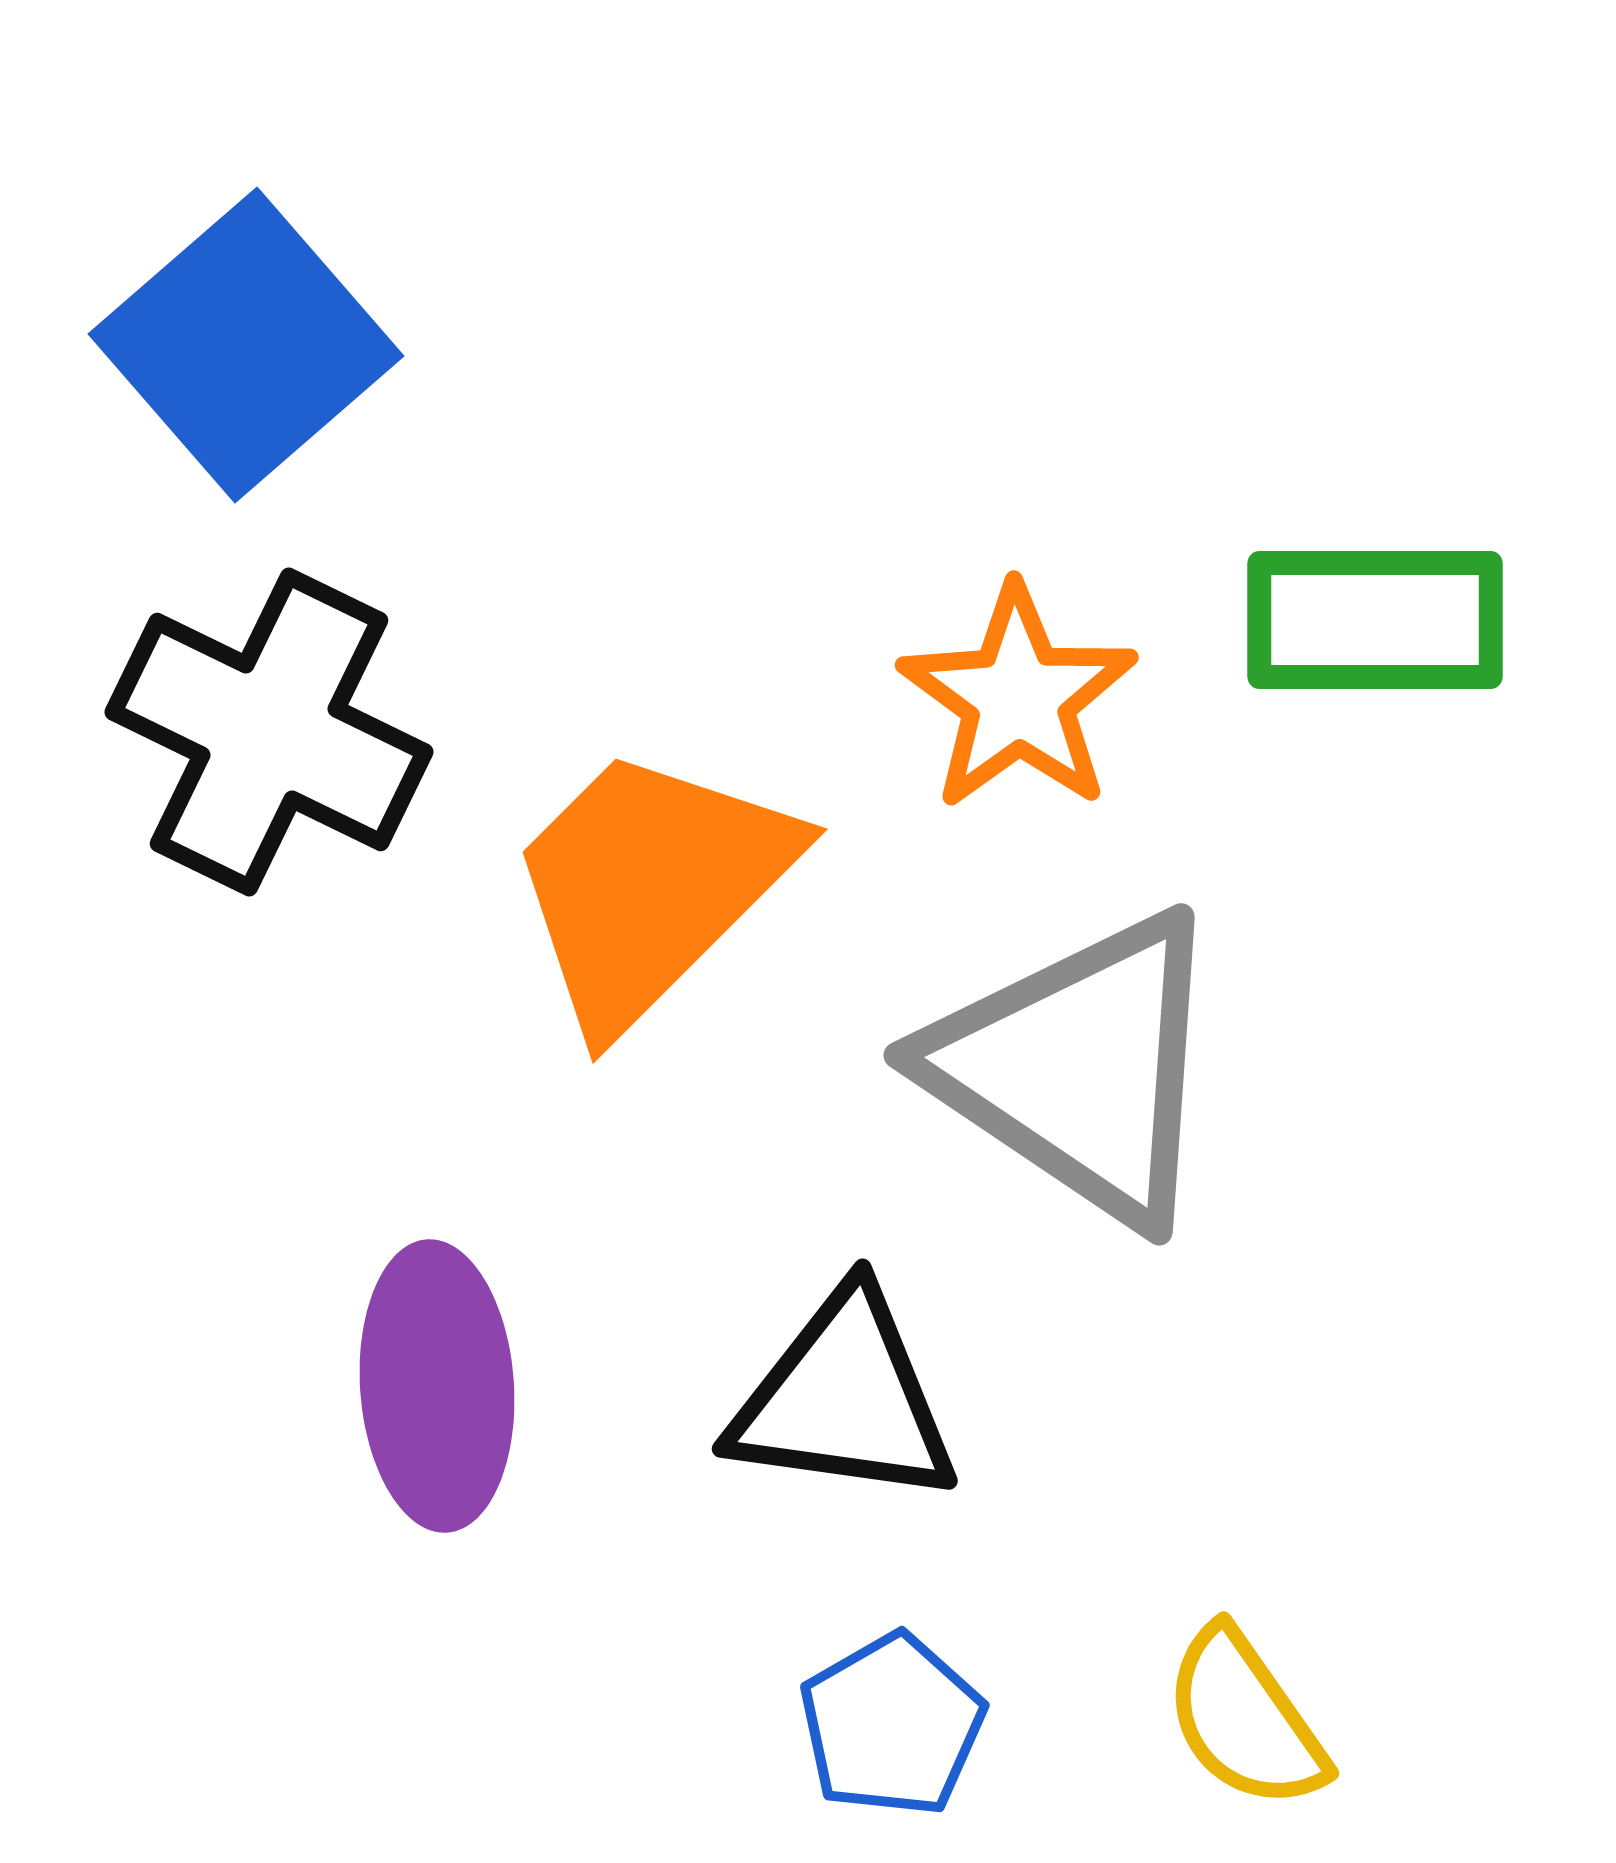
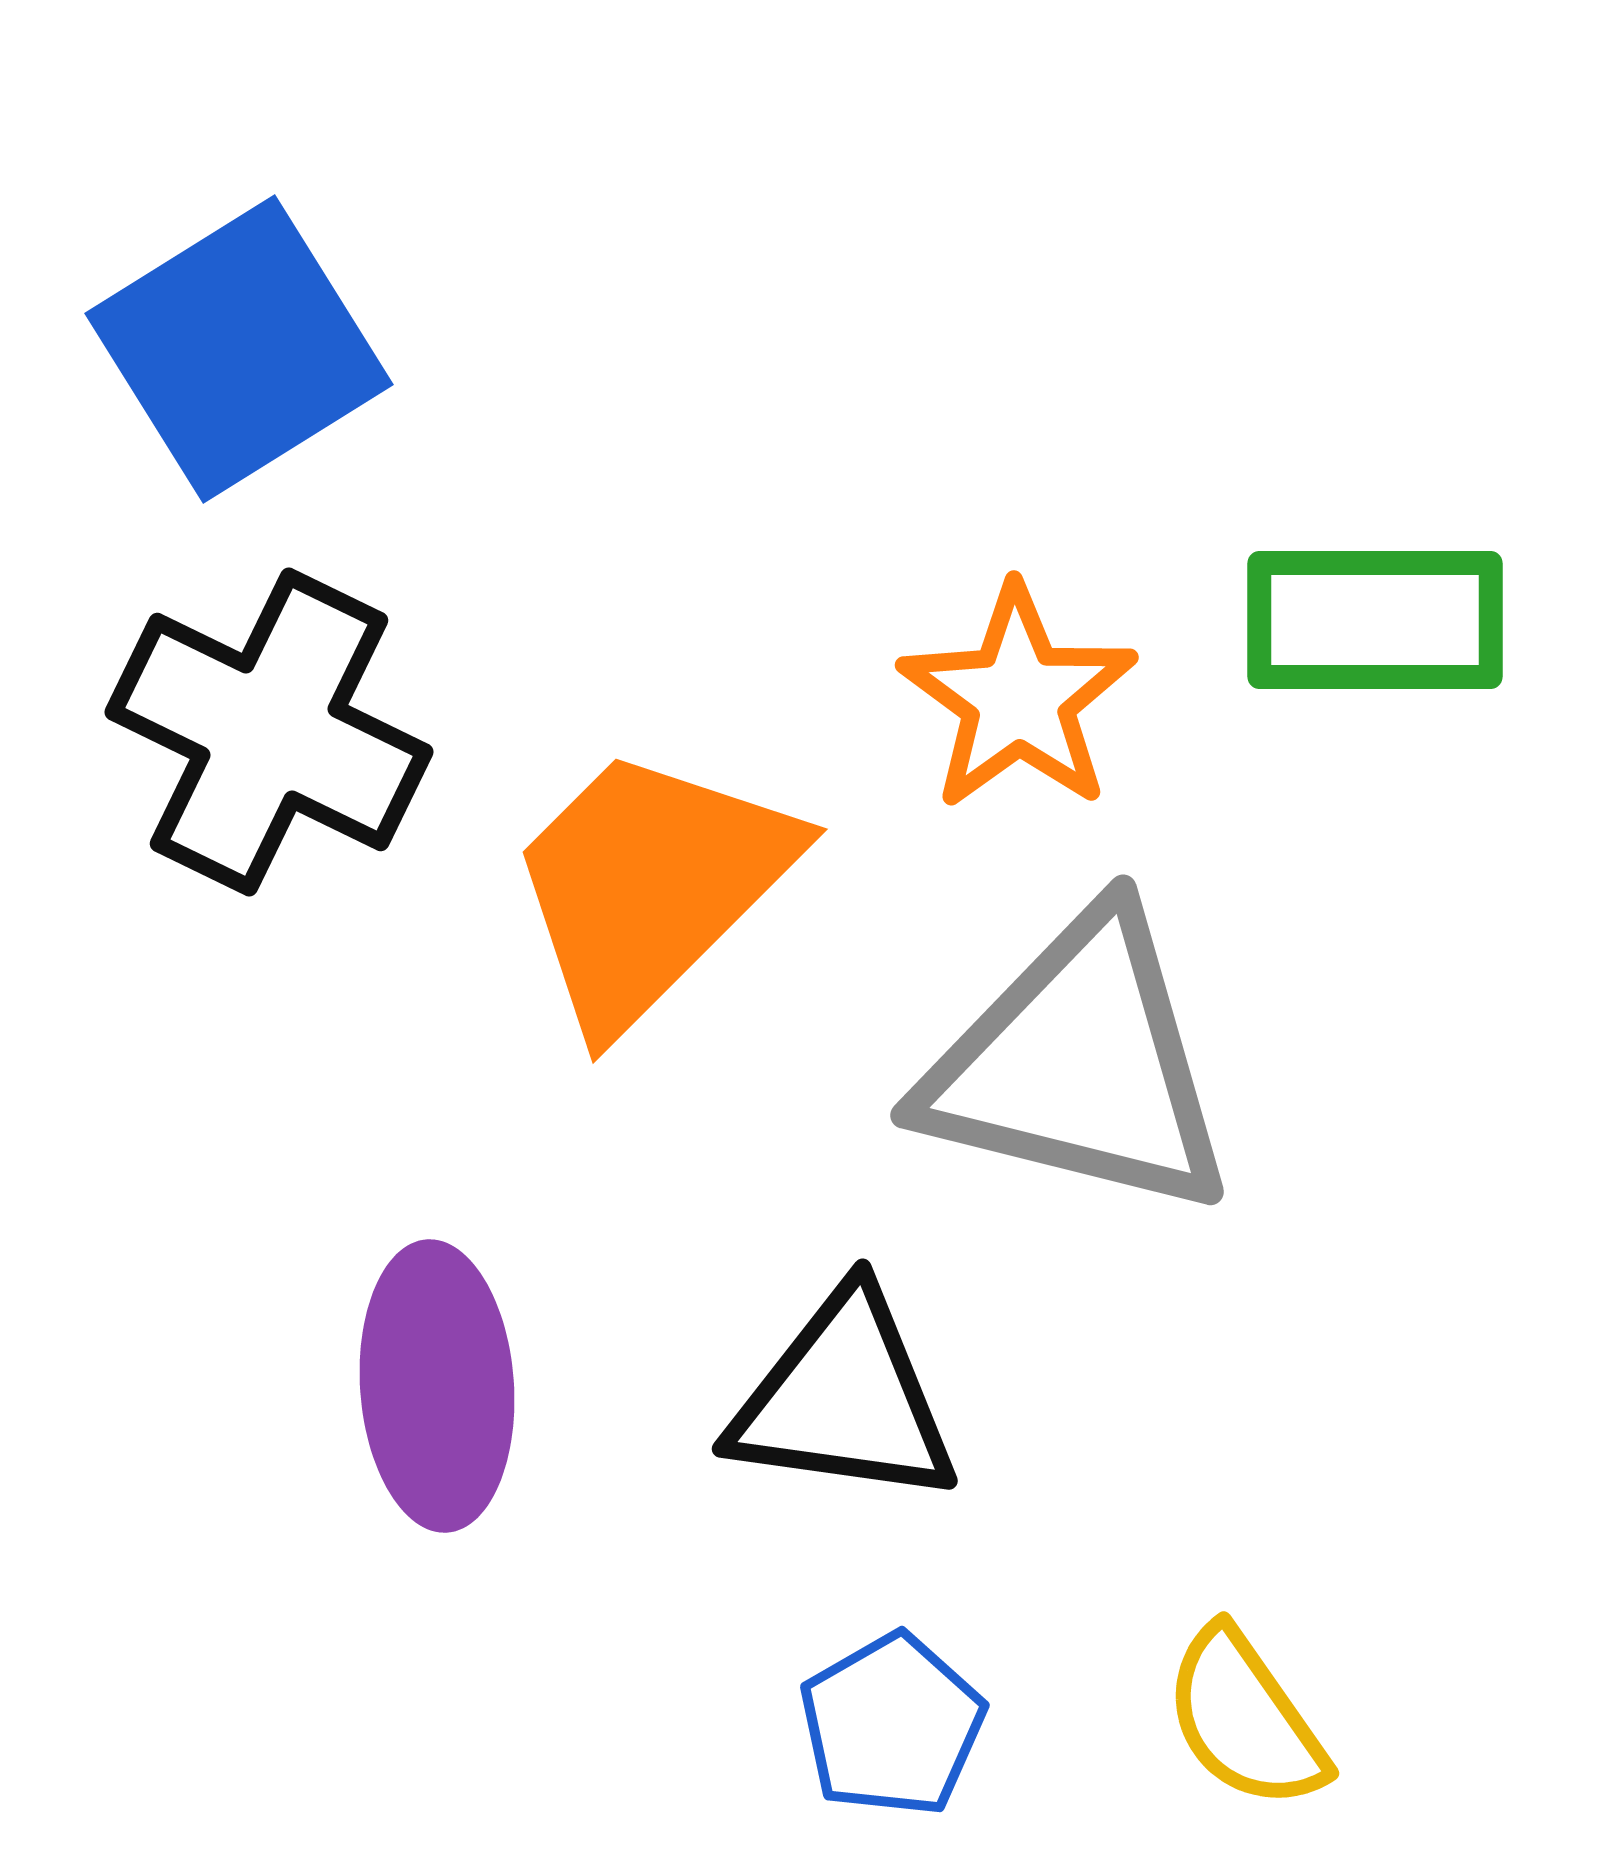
blue square: moved 7 px left, 4 px down; rotated 9 degrees clockwise
gray triangle: moved 3 px up; rotated 20 degrees counterclockwise
